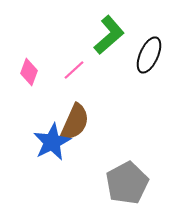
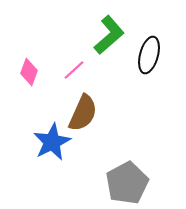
black ellipse: rotated 9 degrees counterclockwise
brown semicircle: moved 8 px right, 9 px up
